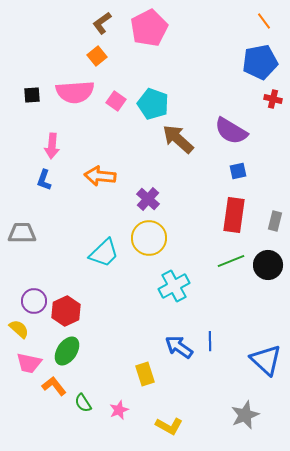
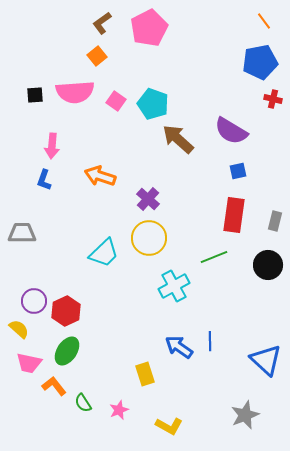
black square: moved 3 px right
orange arrow: rotated 12 degrees clockwise
green line: moved 17 px left, 4 px up
